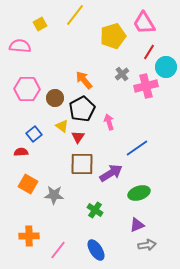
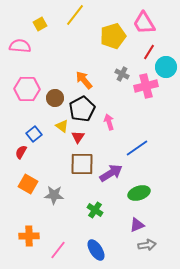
gray cross: rotated 24 degrees counterclockwise
red semicircle: rotated 56 degrees counterclockwise
